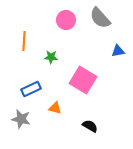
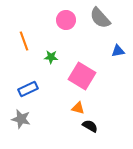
orange line: rotated 24 degrees counterclockwise
pink square: moved 1 px left, 4 px up
blue rectangle: moved 3 px left
orange triangle: moved 23 px right
